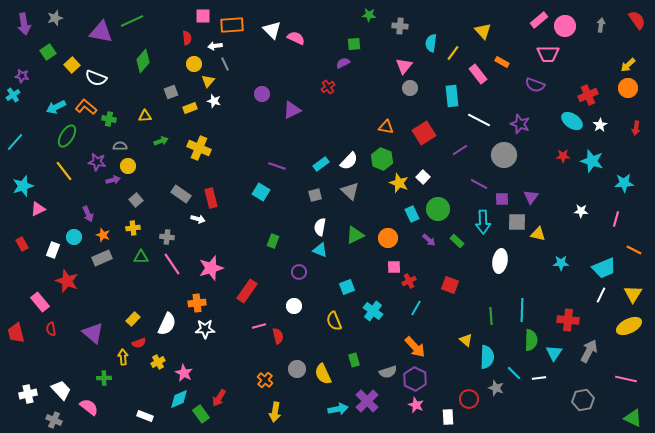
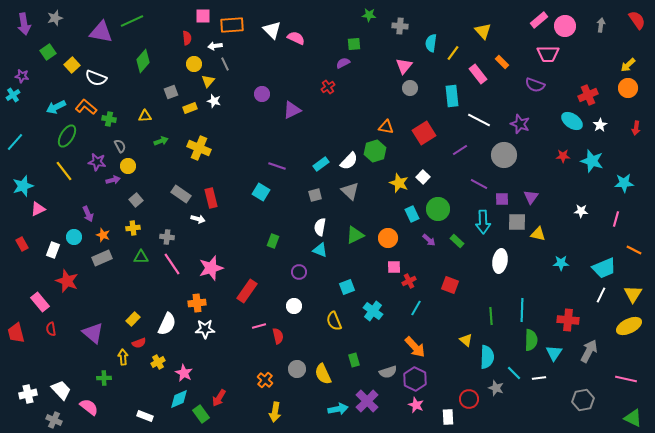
orange rectangle at (502, 62): rotated 16 degrees clockwise
gray semicircle at (120, 146): rotated 64 degrees clockwise
green hexagon at (382, 159): moved 7 px left, 8 px up; rotated 20 degrees clockwise
